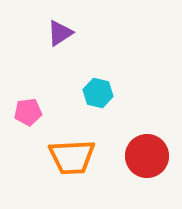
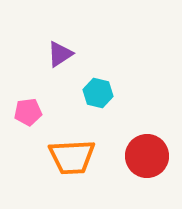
purple triangle: moved 21 px down
